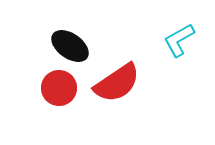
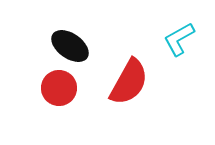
cyan L-shape: moved 1 px up
red semicircle: moved 12 px right, 1 px up; rotated 27 degrees counterclockwise
